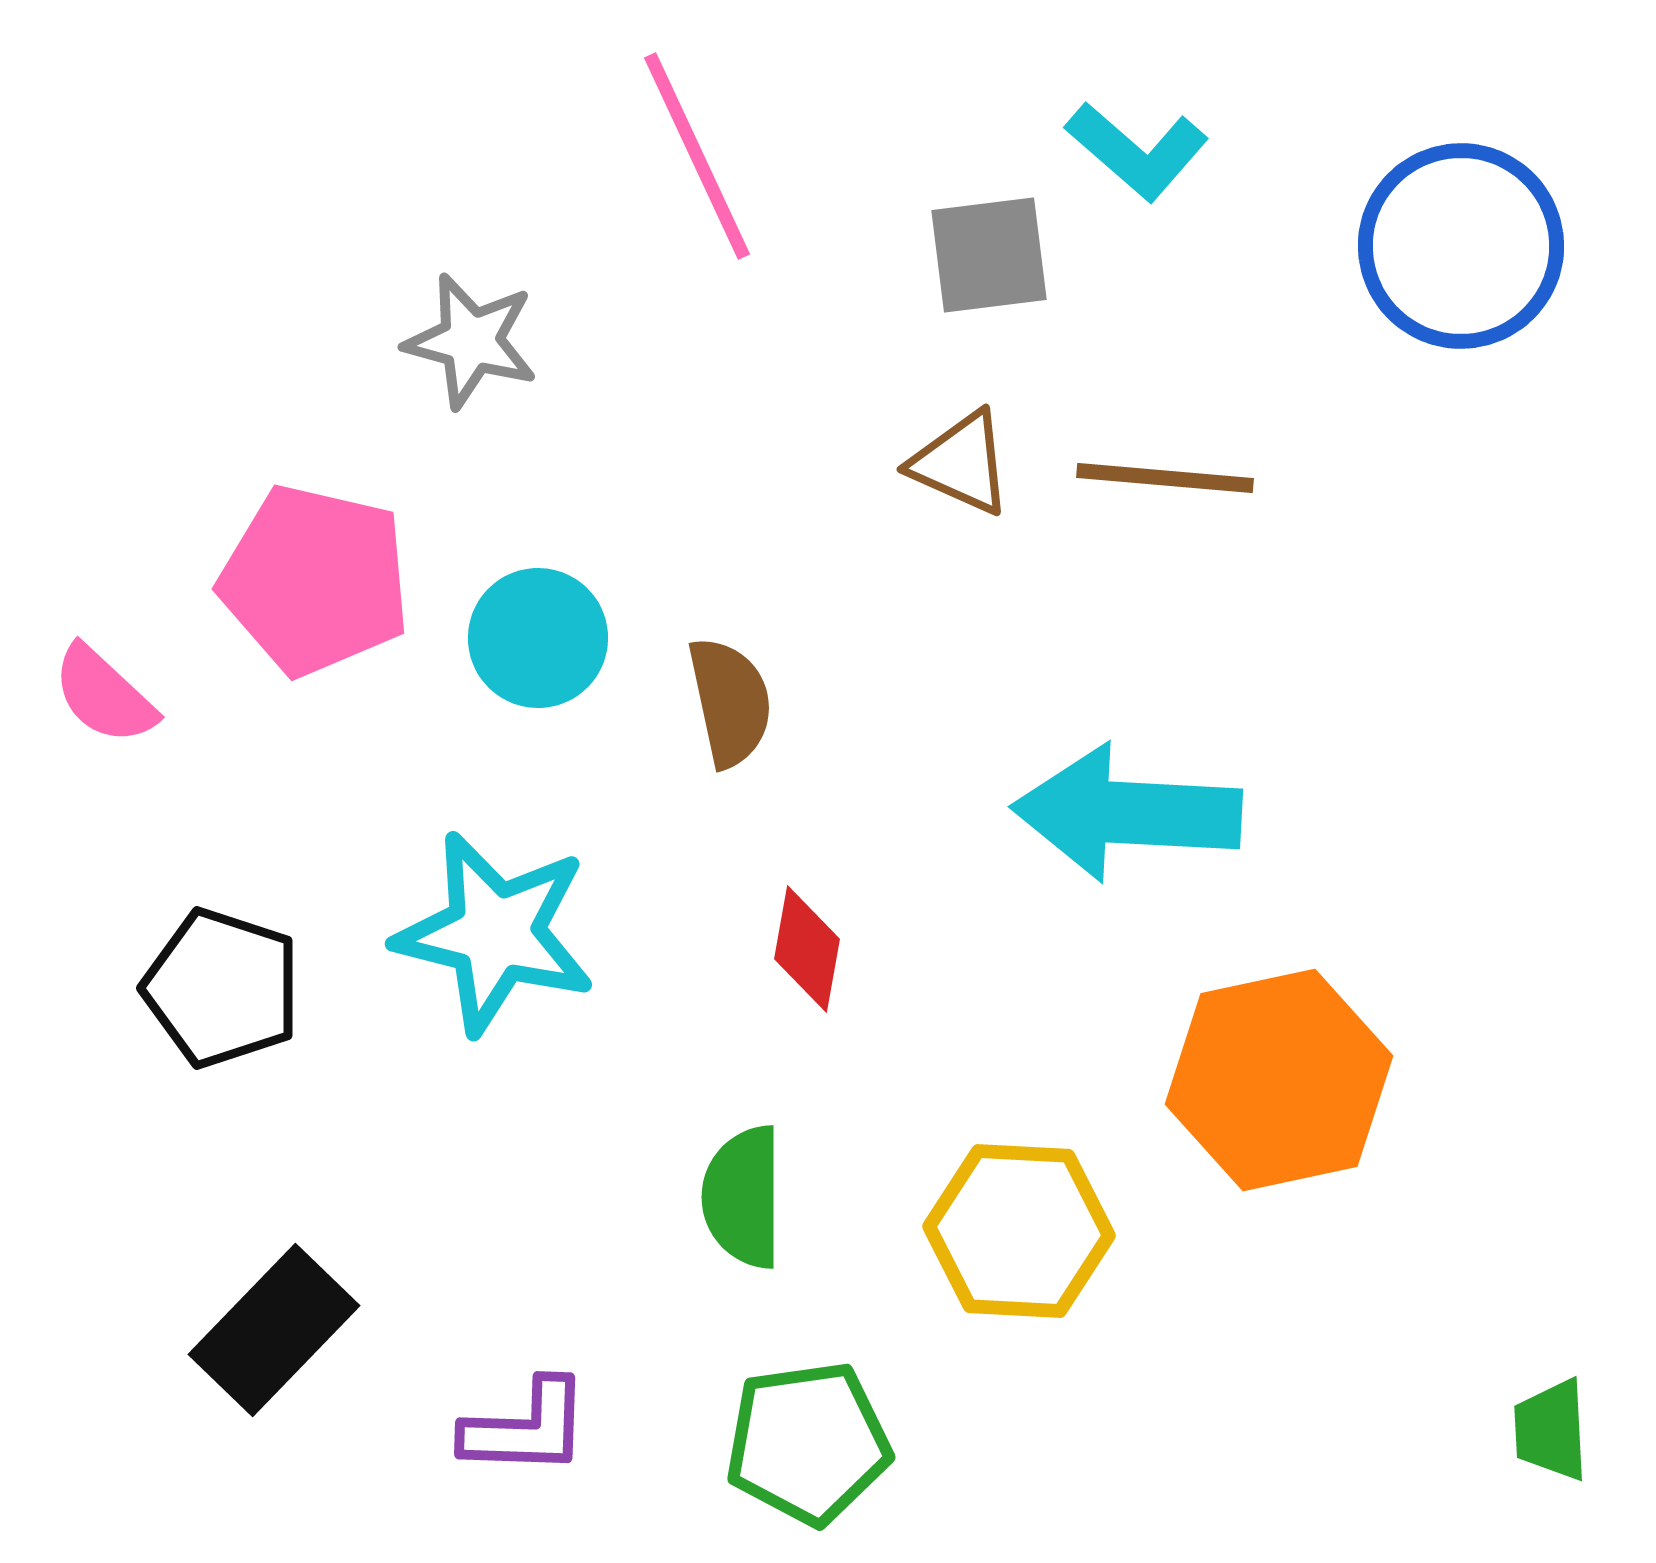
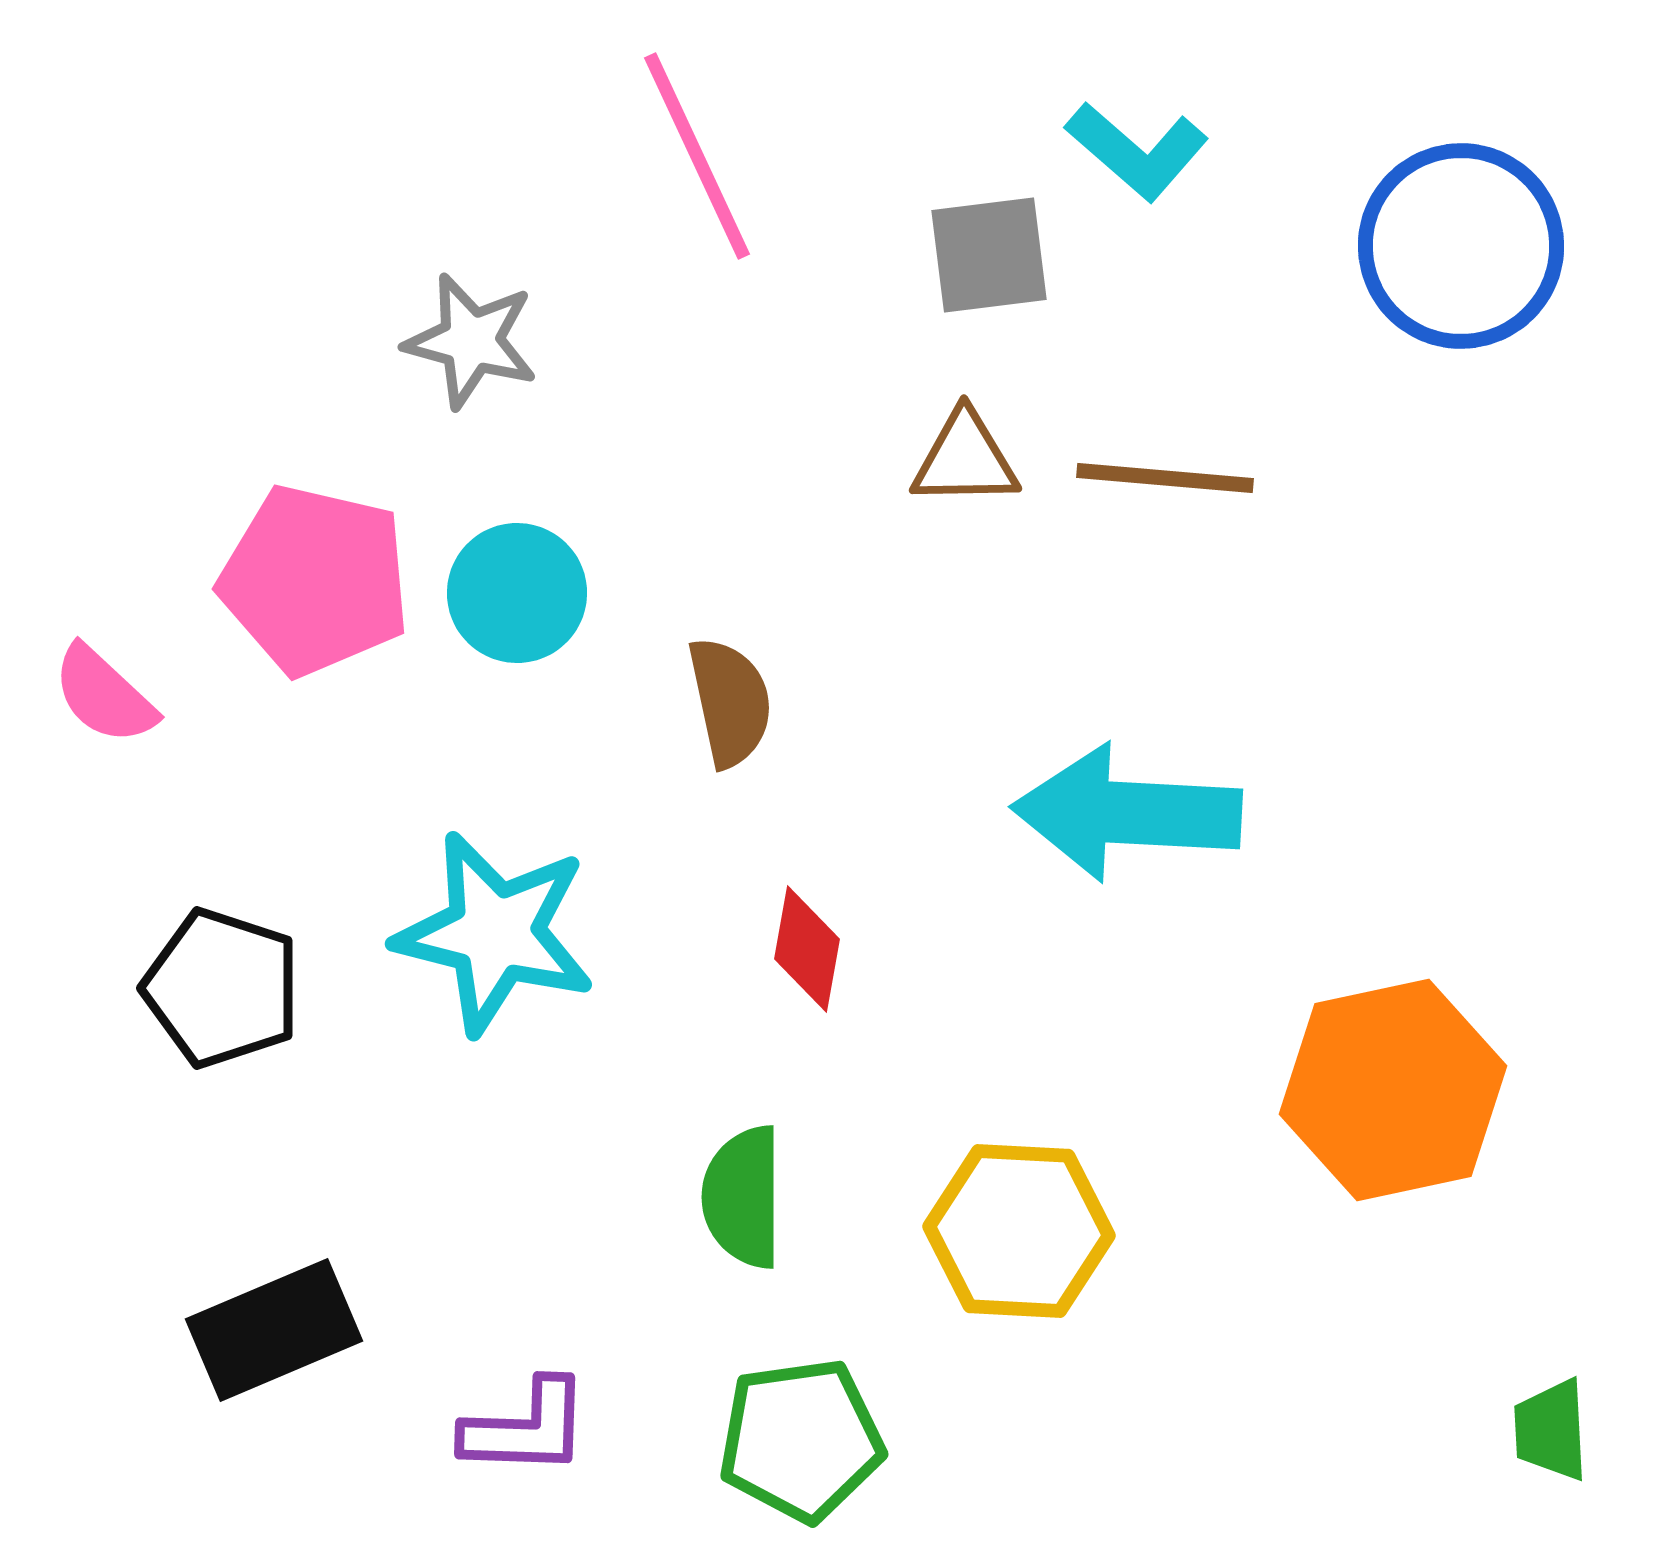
brown triangle: moved 4 px right, 4 px up; rotated 25 degrees counterclockwise
cyan circle: moved 21 px left, 45 px up
orange hexagon: moved 114 px right, 10 px down
black rectangle: rotated 23 degrees clockwise
green pentagon: moved 7 px left, 3 px up
